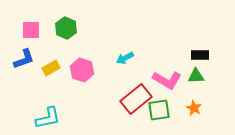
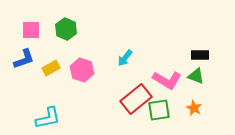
green hexagon: moved 1 px down
cyan arrow: rotated 24 degrees counterclockwise
green triangle: rotated 24 degrees clockwise
